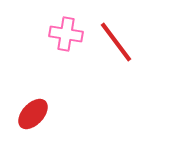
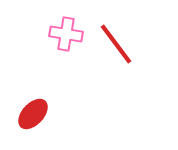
red line: moved 2 px down
